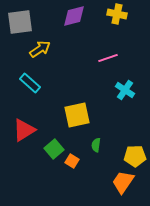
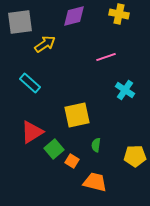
yellow cross: moved 2 px right
yellow arrow: moved 5 px right, 5 px up
pink line: moved 2 px left, 1 px up
red triangle: moved 8 px right, 2 px down
orange trapezoid: moved 28 px left; rotated 70 degrees clockwise
